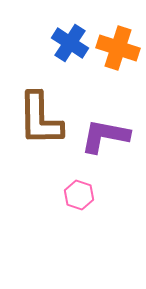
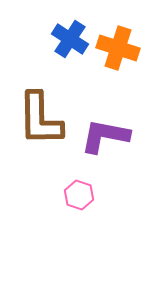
blue cross: moved 4 px up
